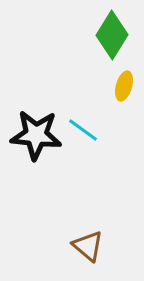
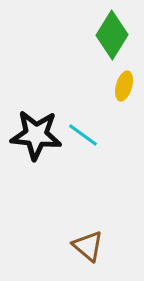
cyan line: moved 5 px down
